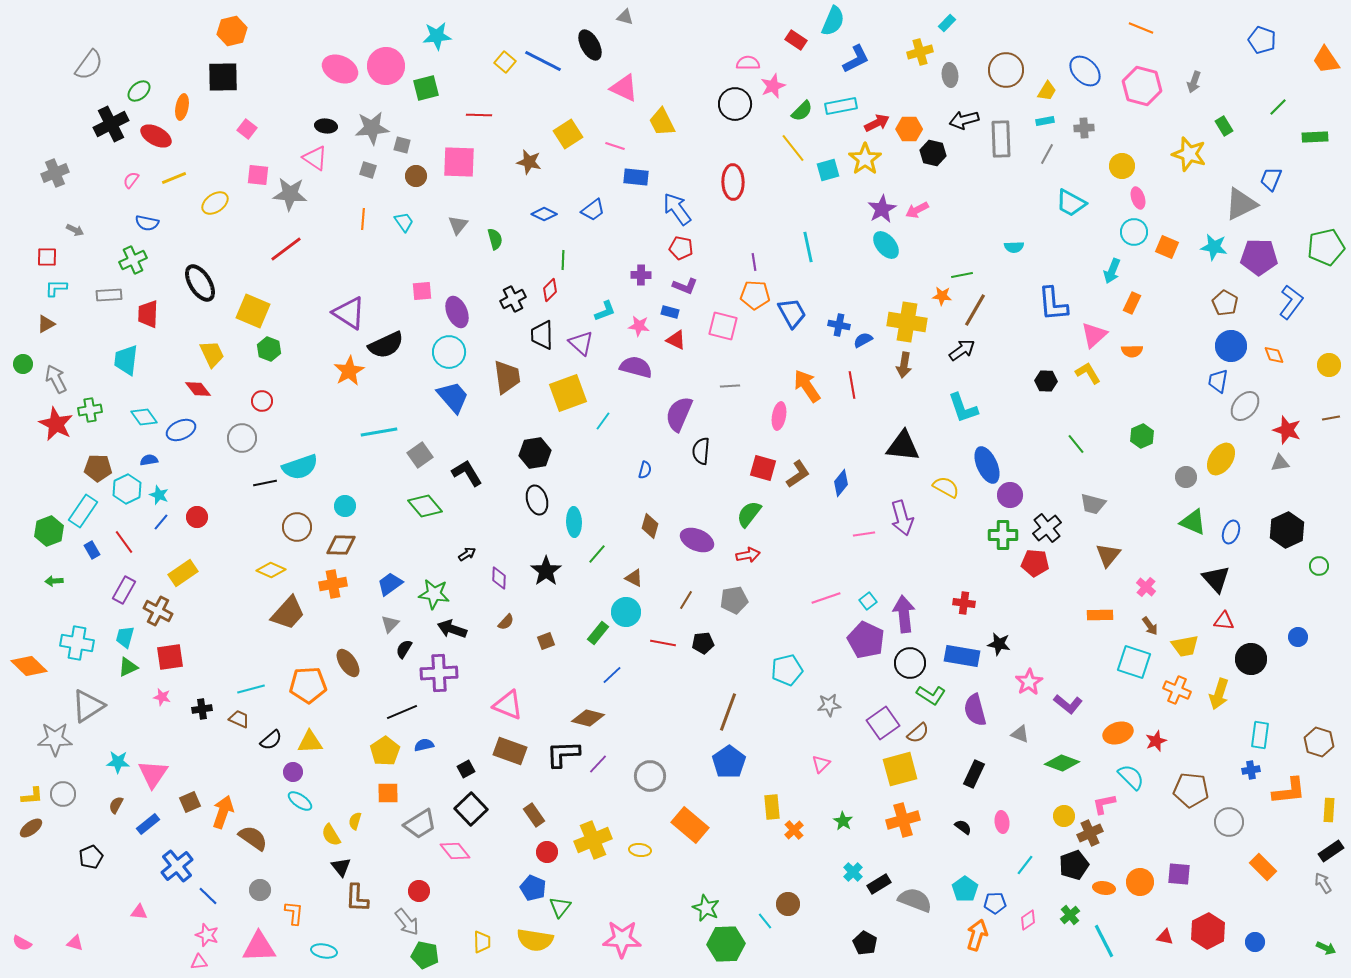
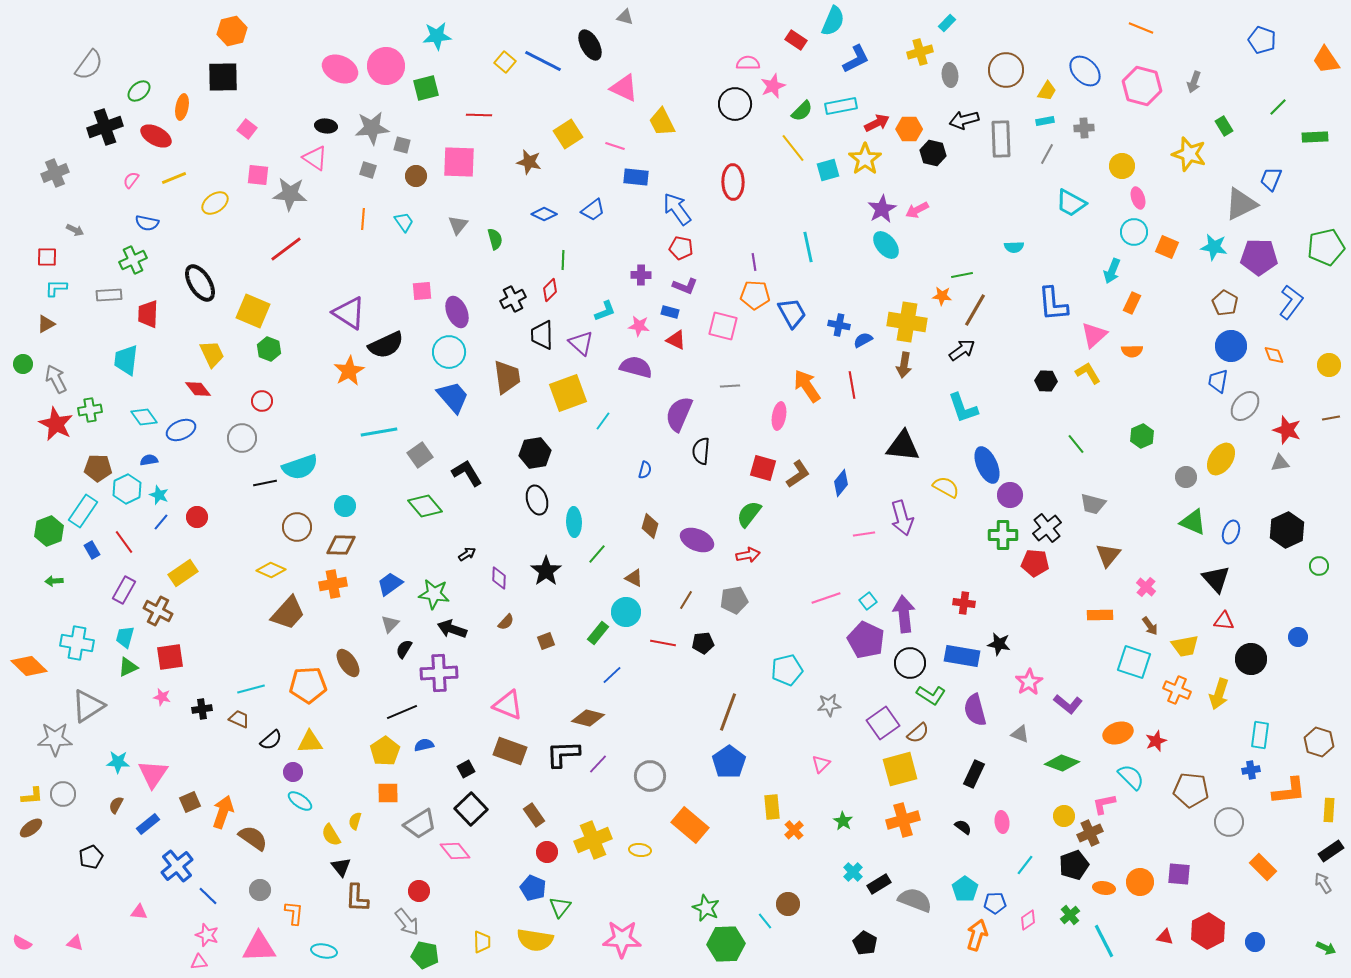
black cross at (111, 124): moved 6 px left, 3 px down; rotated 8 degrees clockwise
